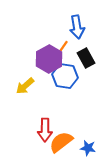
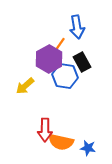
orange line: moved 3 px left, 3 px up
black rectangle: moved 4 px left, 4 px down
orange semicircle: rotated 130 degrees counterclockwise
